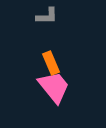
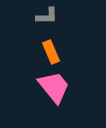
orange rectangle: moved 11 px up
